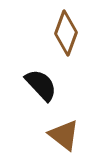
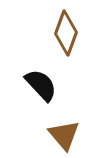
brown triangle: rotated 12 degrees clockwise
